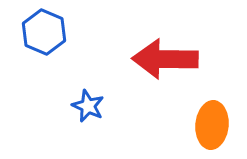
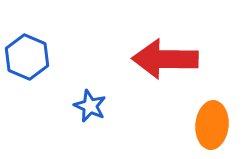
blue hexagon: moved 17 px left, 25 px down
blue star: moved 2 px right
